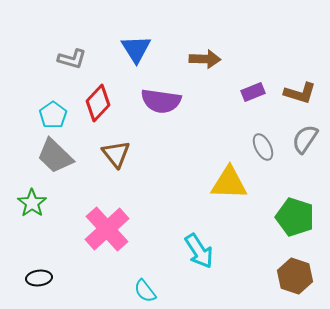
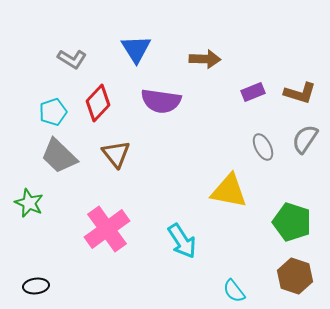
gray L-shape: rotated 16 degrees clockwise
cyan pentagon: moved 3 px up; rotated 16 degrees clockwise
gray trapezoid: moved 4 px right
yellow triangle: moved 8 px down; rotated 9 degrees clockwise
green star: moved 3 px left; rotated 12 degrees counterclockwise
green pentagon: moved 3 px left, 5 px down
pink cross: rotated 6 degrees clockwise
cyan arrow: moved 17 px left, 10 px up
black ellipse: moved 3 px left, 8 px down
cyan semicircle: moved 89 px right
